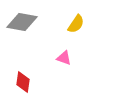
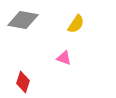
gray diamond: moved 1 px right, 2 px up
red diamond: rotated 10 degrees clockwise
